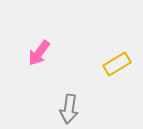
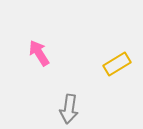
pink arrow: rotated 112 degrees clockwise
